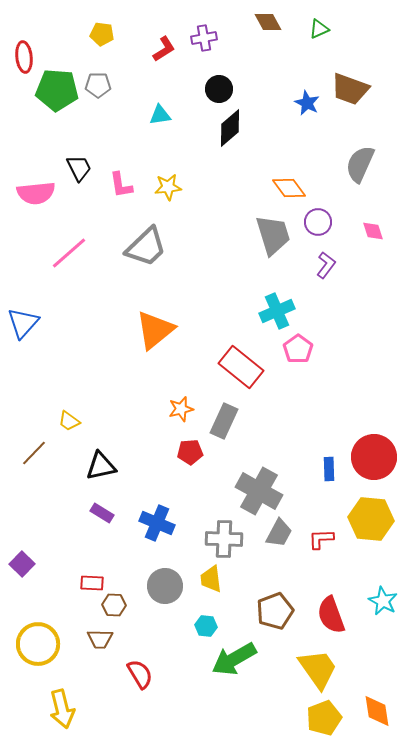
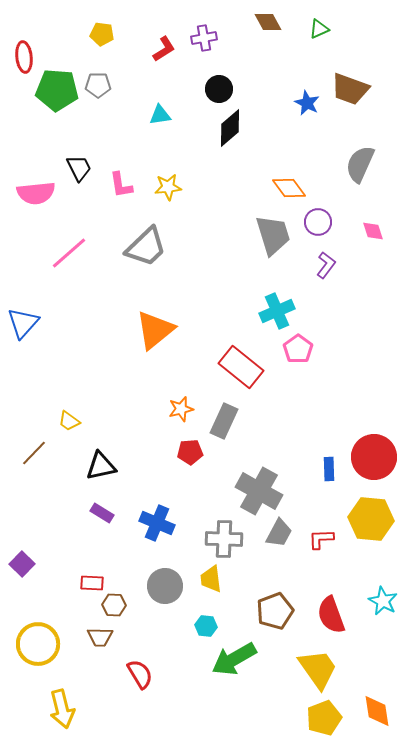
brown trapezoid at (100, 639): moved 2 px up
